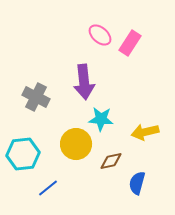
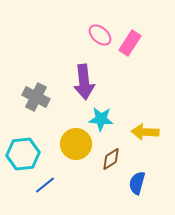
yellow arrow: rotated 16 degrees clockwise
brown diamond: moved 2 px up; rotated 20 degrees counterclockwise
blue line: moved 3 px left, 3 px up
